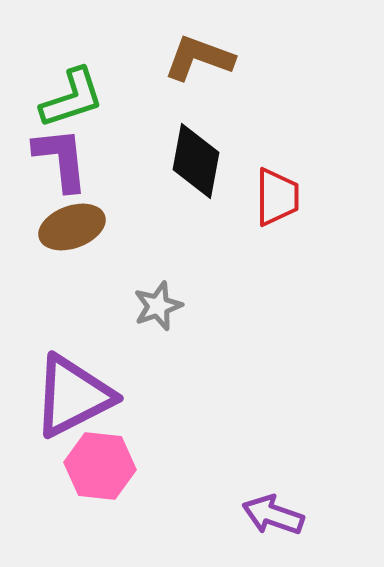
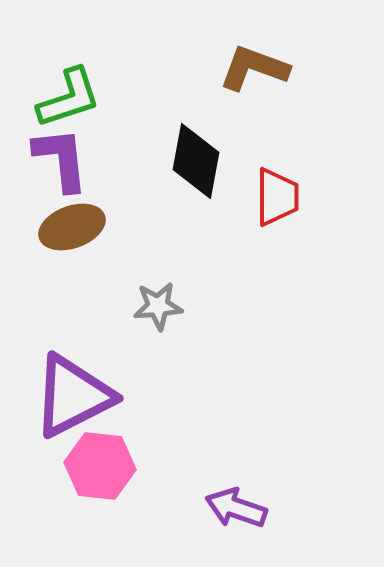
brown L-shape: moved 55 px right, 10 px down
green L-shape: moved 3 px left
gray star: rotated 15 degrees clockwise
purple arrow: moved 37 px left, 7 px up
